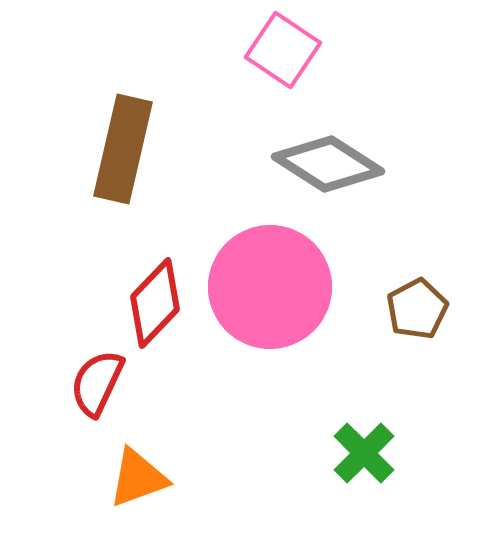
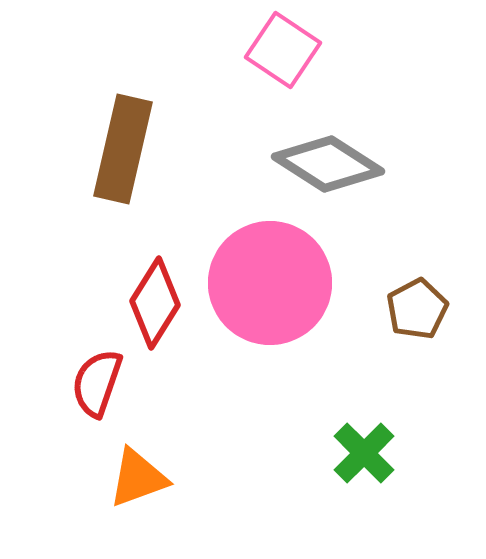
pink circle: moved 4 px up
red diamond: rotated 12 degrees counterclockwise
red semicircle: rotated 6 degrees counterclockwise
